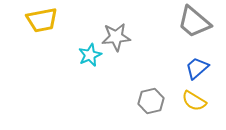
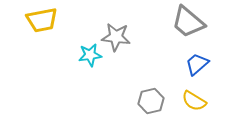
gray trapezoid: moved 6 px left
gray star: rotated 12 degrees clockwise
cyan star: rotated 15 degrees clockwise
blue trapezoid: moved 4 px up
